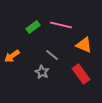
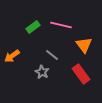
orange triangle: rotated 30 degrees clockwise
